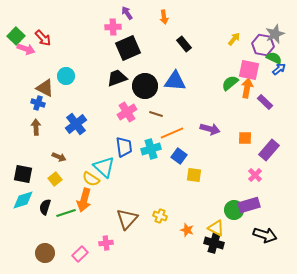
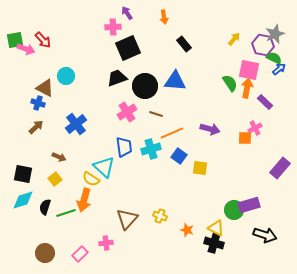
green square at (16, 36): moved 1 px left, 4 px down; rotated 36 degrees clockwise
red arrow at (43, 38): moved 2 px down
green semicircle at (230, 83): rotated 96 degrees clockwise
brown arrow at (36, 127): rotated 49 degrees clockwise
purple rectangle at (269, 150): moved 11 px right, 18 px down
yellow square at (194, 175): moved 6 px right, 7 px up
pink cross at (255, 175): moved 47 px up; rotated 16 degrees clockwise
